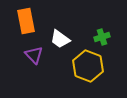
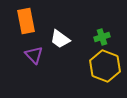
yellow hexagon: moved 17 px right
